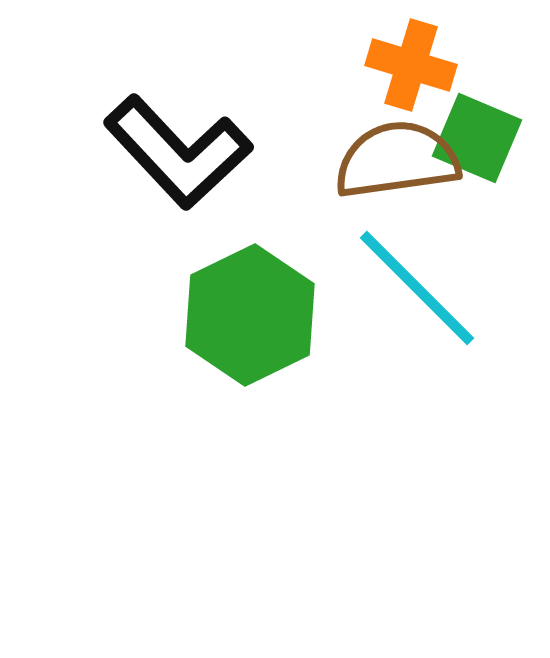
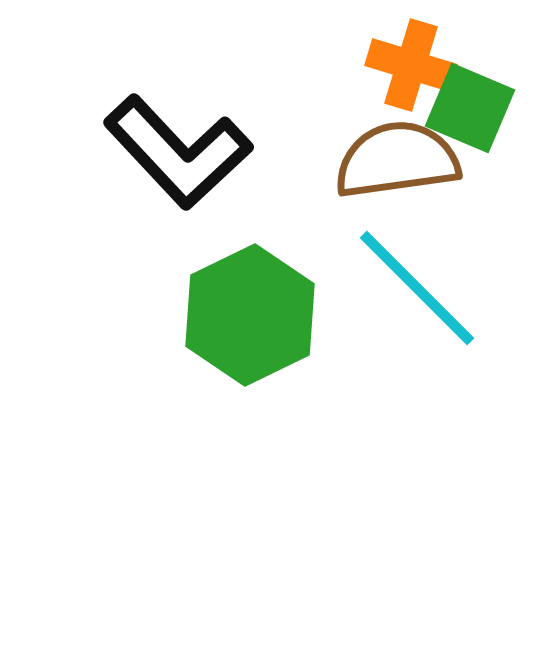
green square: moved 7 px left, 30 px up
